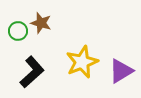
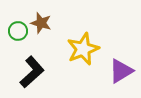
yellow star: moved 1 px right, 13 px up
